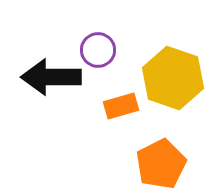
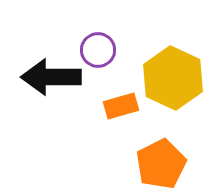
yellow hexagon: rotated 6 degrees clockwise
